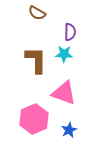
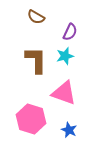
brown semicircle: moved 1 px left, 4 px down
purple semicircle: rotated 24 degrees clockwise
cyan star: moved 1 px right, 2 px down; rotated 18 degrees counterclockwise
pink hexagon: moved 3 px left; rotated 20 degrees counterclockwise
blue star: rotated 21 degrees counterclockwise
